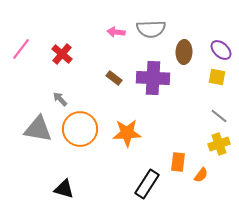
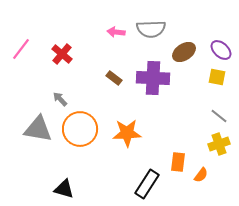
brown ellipse: rotated 55 degrees clockwise
